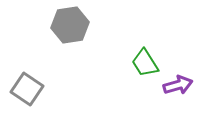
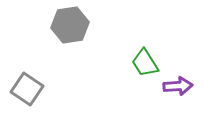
purple arrow: moved 1 px down; rotated 12 degrees clockwise
